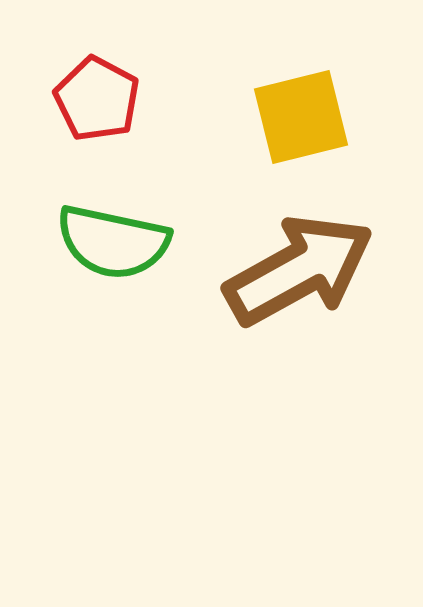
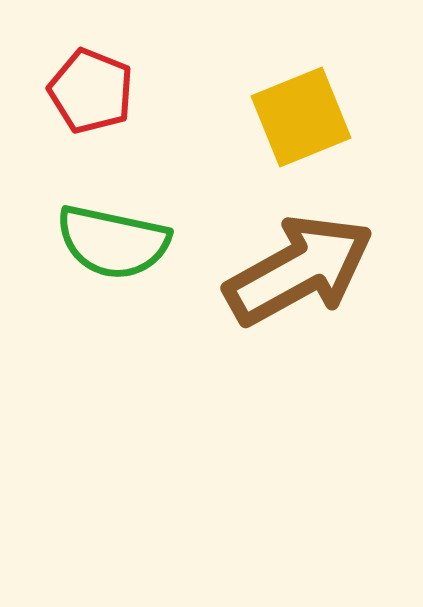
red pentagon: moved 6 px left, 8 px up; rotated 6 degrees counterclockwise
yellow square: rotated 8 degrees counterclockwise
